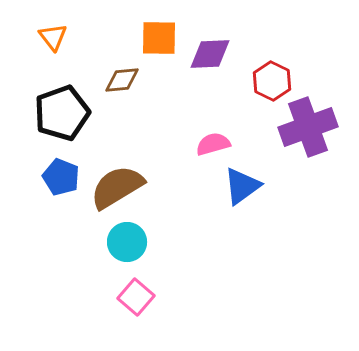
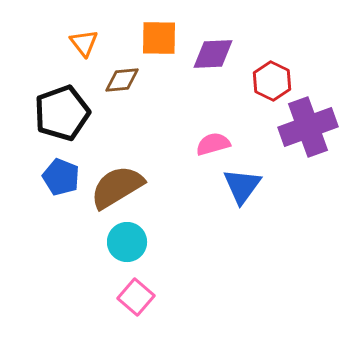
orange triangle: moved 31 px right, 6 px down
purple diamond: moved 3 px right
blue triangle: rotated 18 degrees counterclockwise
